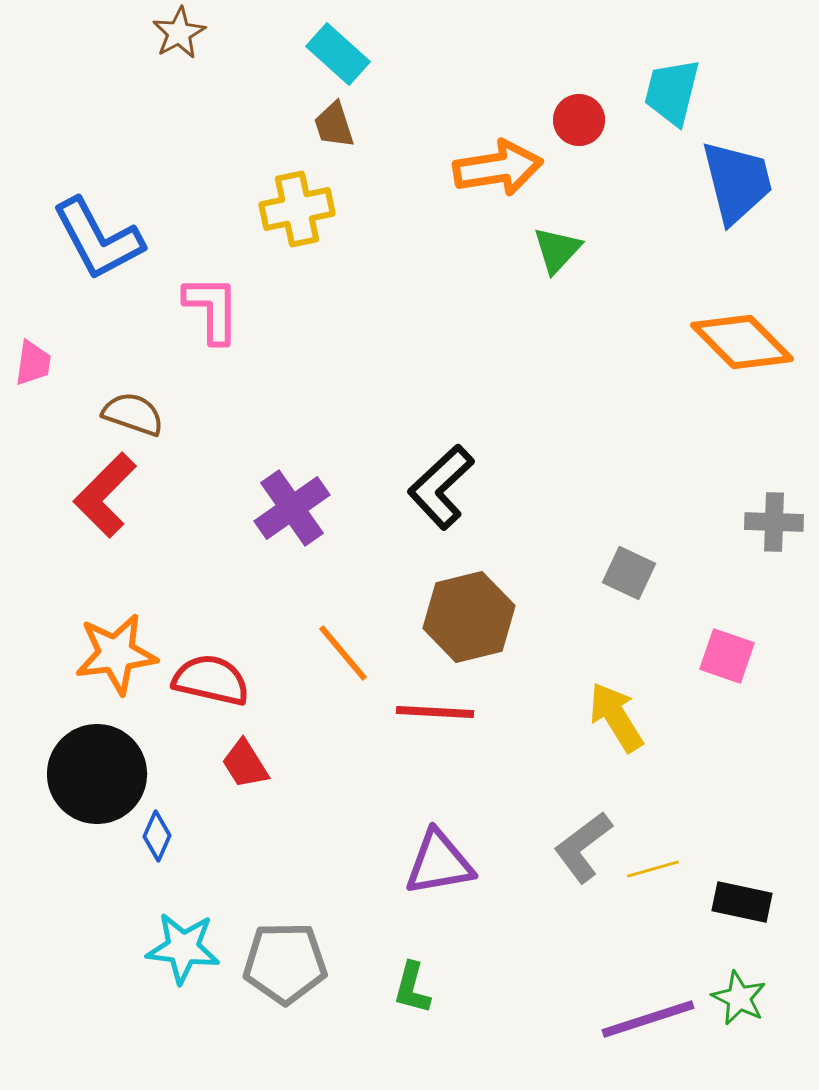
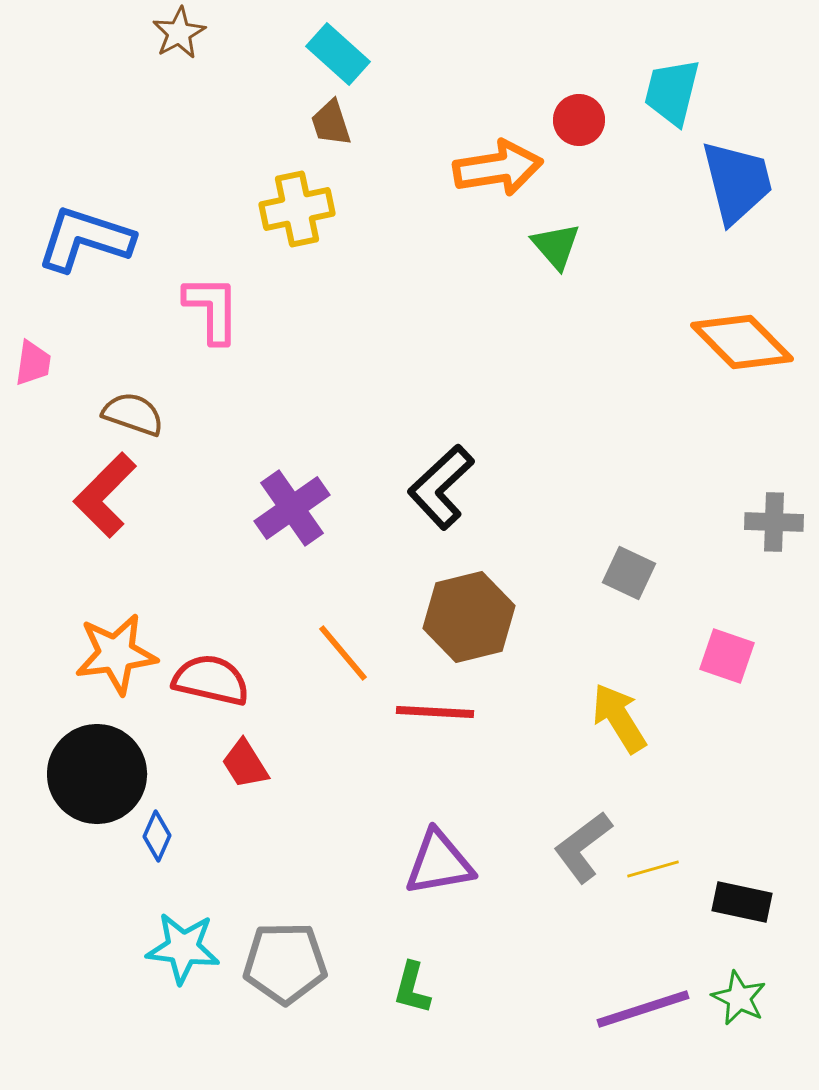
brown trapezoid: moved 3 px left, 2 px up
blue L-shape: moved 13 px left; rotated 136 degrees clockwise
green triangle: moved 1 px left, 4 px up; rotated 24 degrees counterclockwise
yellow arrow: moved 3 px right, 1 px down
purple line: moved 5 px left, 10 px up
